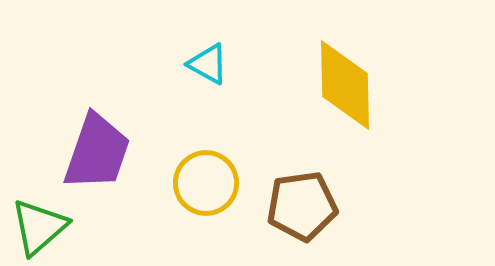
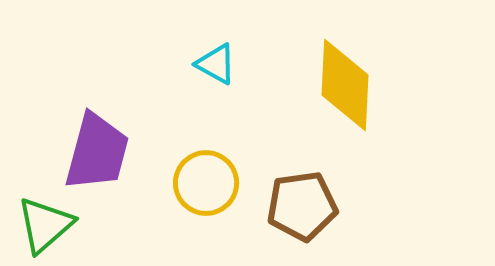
cyan triangle: moved 8 px right
yellow diamond: rotated 4 degrees clockwise
purple trapezoid: rotated 4 degrees counterclockwise
green triangle: moved 6 px right, 2 px up
